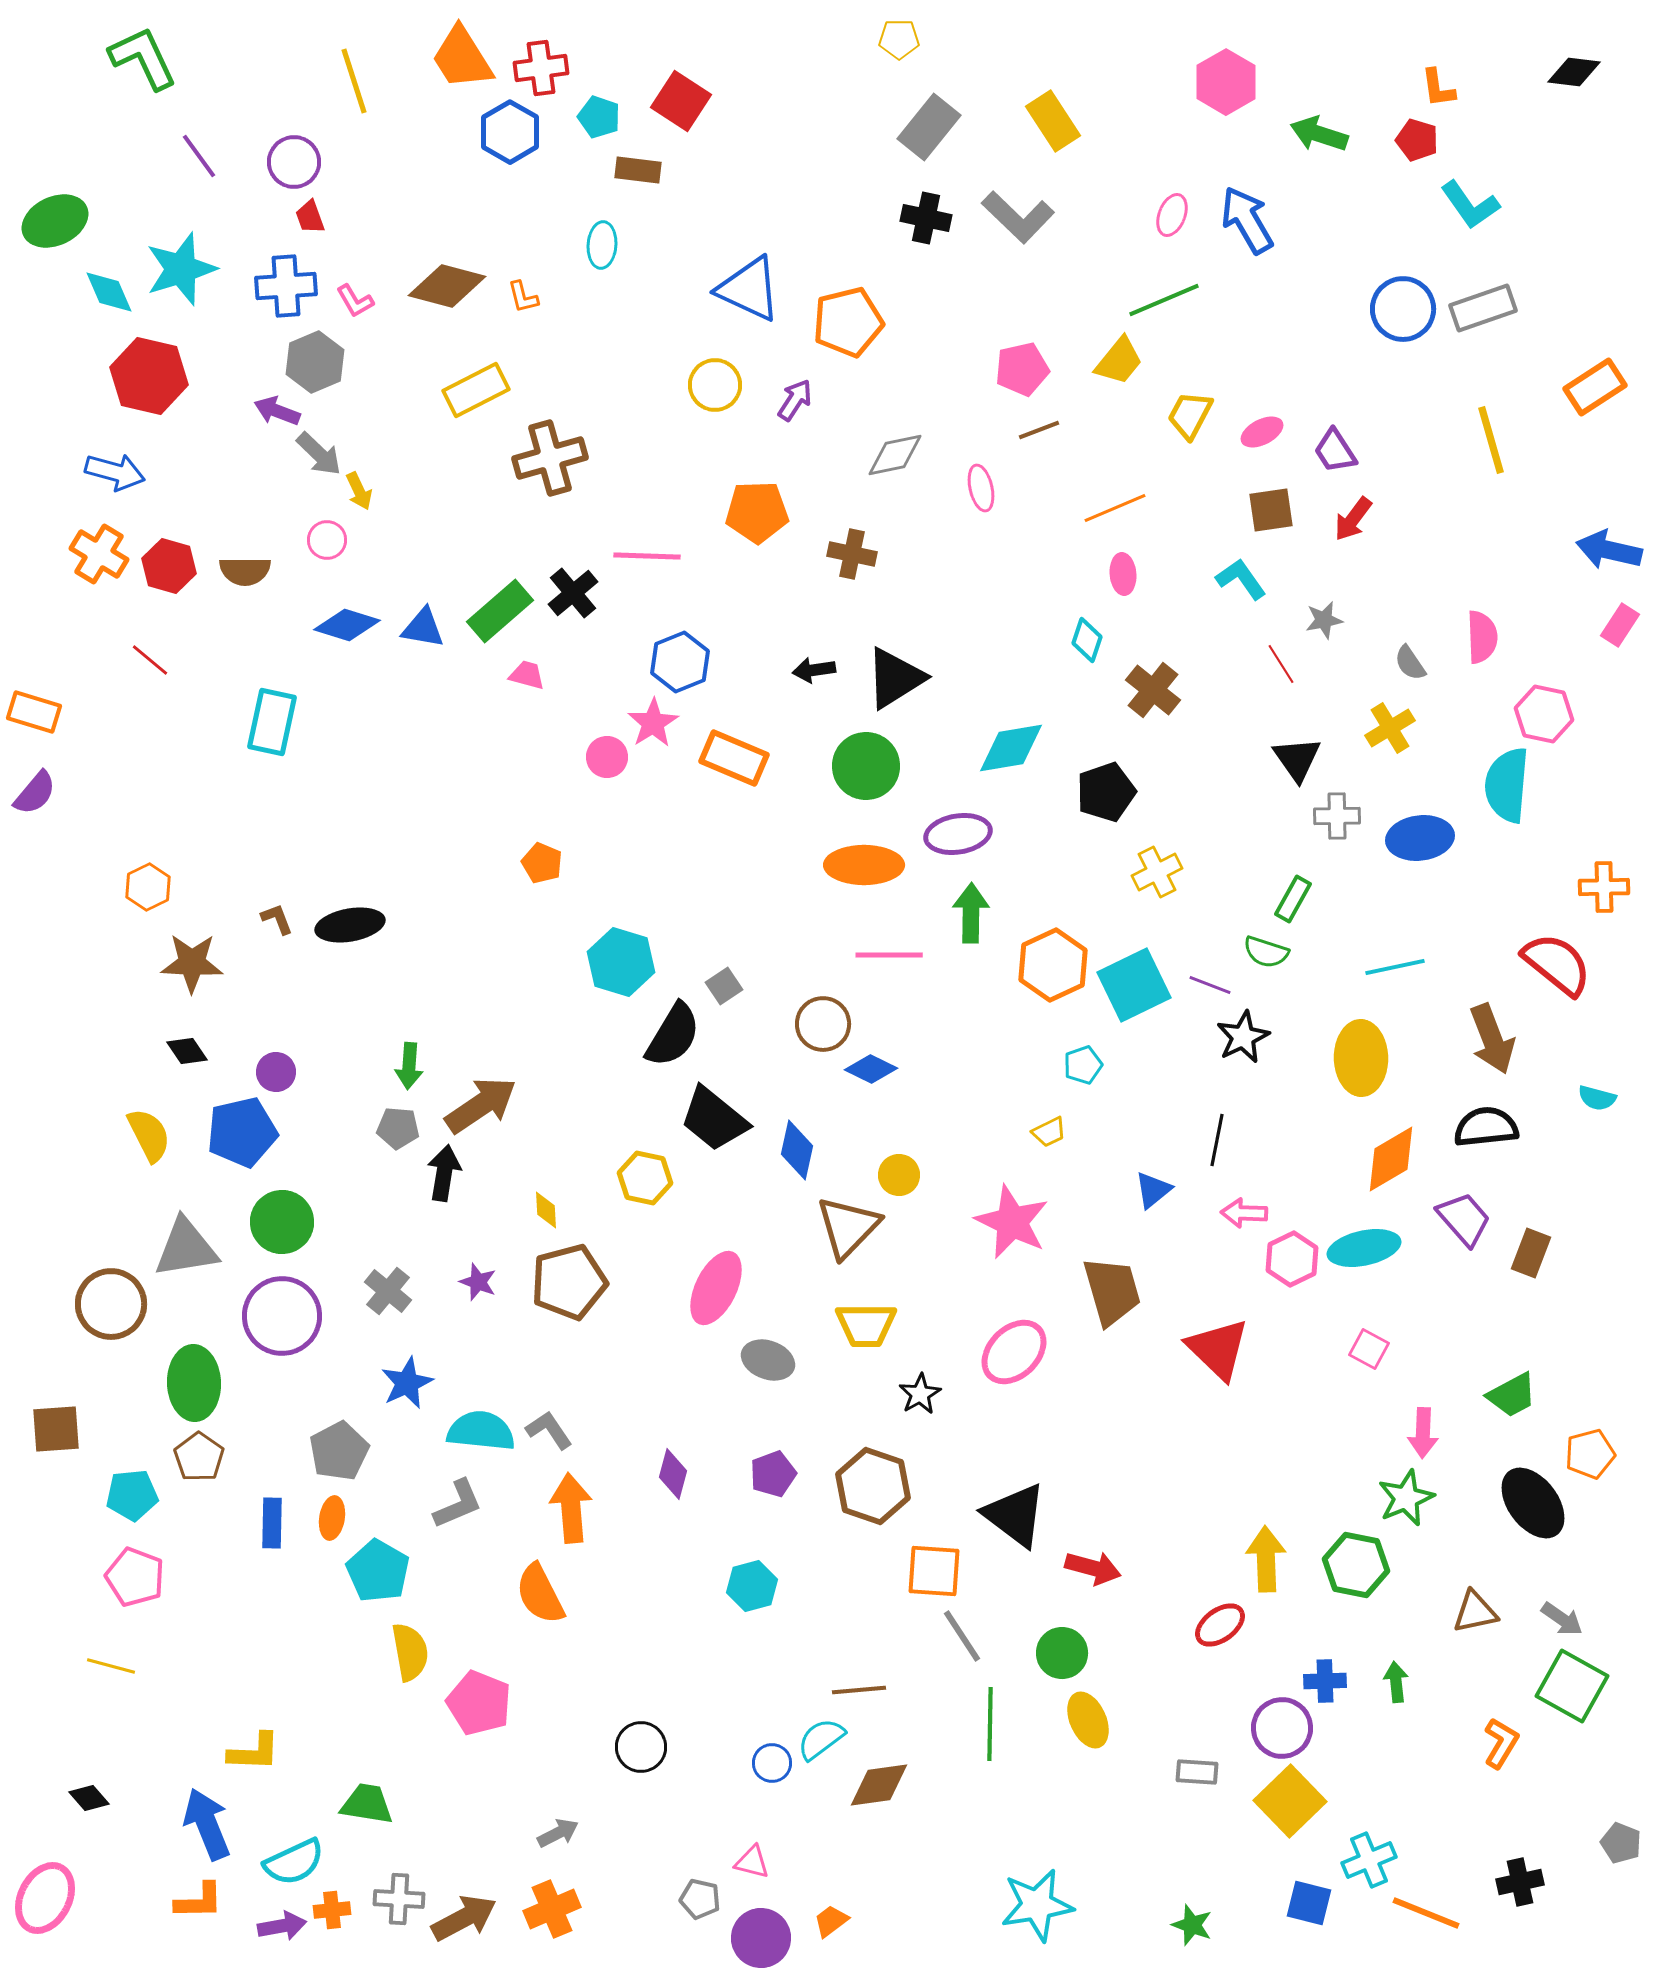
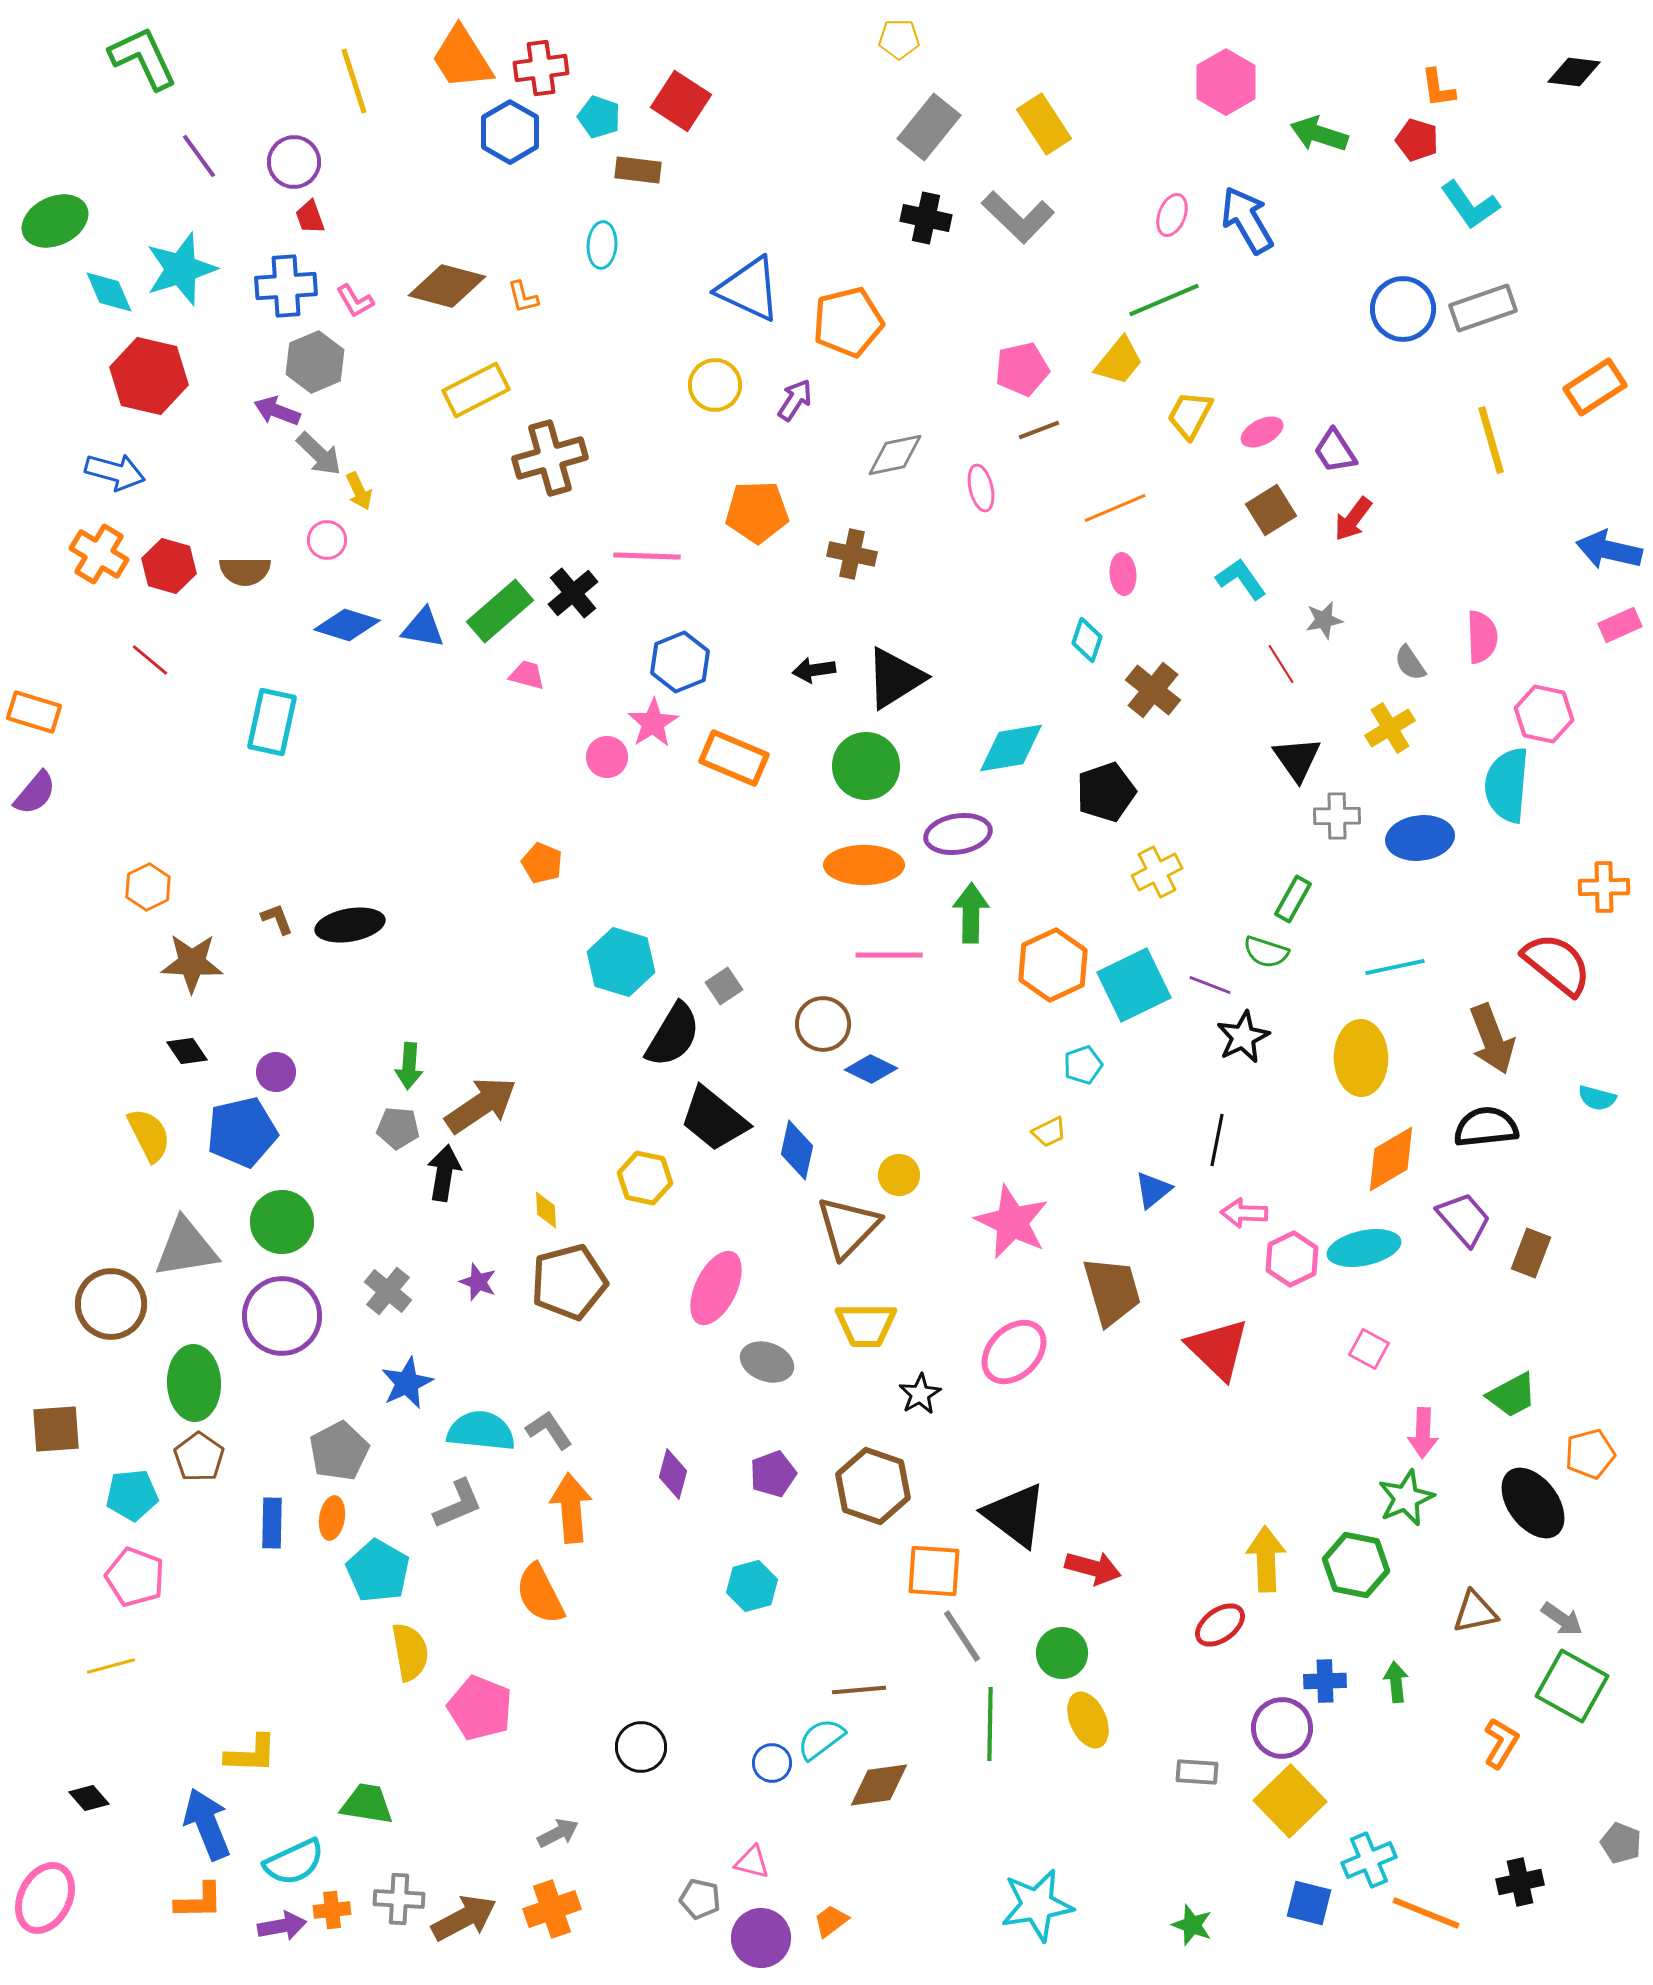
yellow rectangle at (1053, 121): moved 9 px left, 3 px down
brown square at (1271, 510): rotated 24 degrees counterclockwise
pink rectangle at (1620, 625): rotated 33 degrees clockwise
gray ellipse at (768, 1360): moved 1 px left, 2 px down
yellow line at (111, 1666): rotated 30 degrees counterclockwise
pink pentagon at (479, 1703): moved 1 px right, 5 px down
yellow L-shape at (254, 1752): moved 3 px left, 2 px down
orange cross at (552, 1909): rotated 4 degrees clockwise
